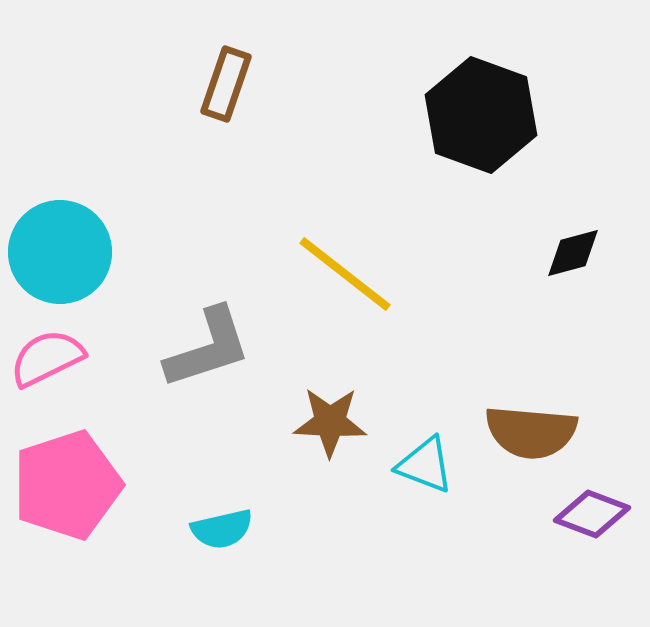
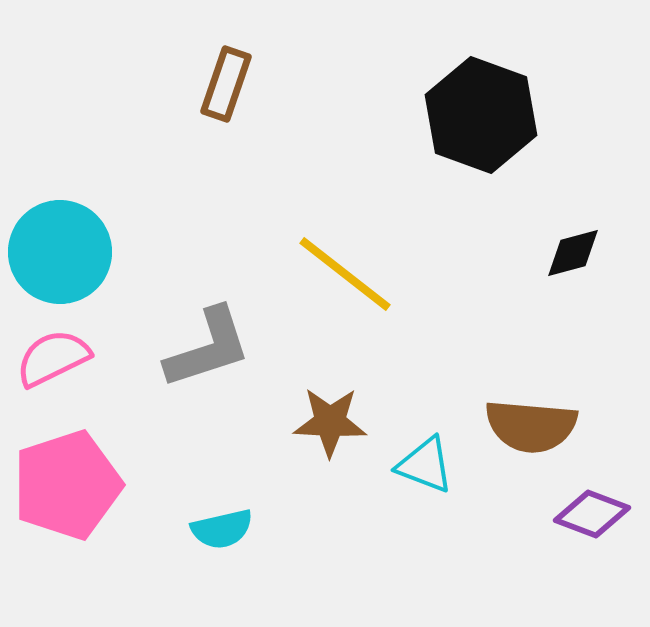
pink semicircle: moved 6 px right
brown semicircle: moved 6 px up
